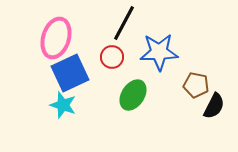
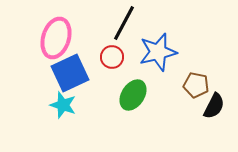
blue star: moved 1 px left; rotated 12 degrees counterclockwise
